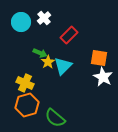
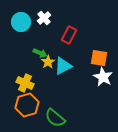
red rectangle: rotated 18 degrees counterclockwise
cyan triangle: rotated 18 degrees clockwise
